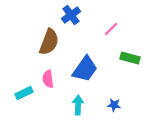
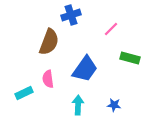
blue cross: rotated 18 degrees clockwise
